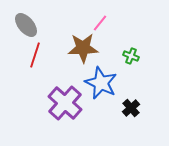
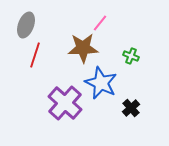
gray ellipse: rotated 60 degrees clockwise
